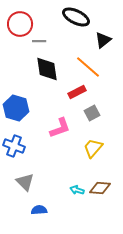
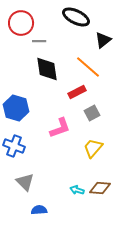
red circle: moved 1 px right, 1 px up
